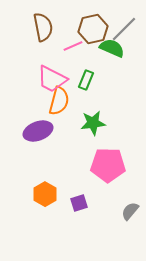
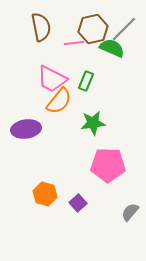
brown semicircle: moved 2 px left
pink line: moved 1 px right, 3 px up; rotated 18 degrees clockwise
green rectangle: moved 1 px down
orange semicircle: rotated 24 degrees clockwise
purple ellipse: moved 12 px left, 2 px up; rotated 12 degrees clockwise
orange hexagon: rotated 15 degrees counterclockwise
purple square: moved 1 px left; rotated 24 degrees counterclockwise
gray semicircle: moved 1 px down
